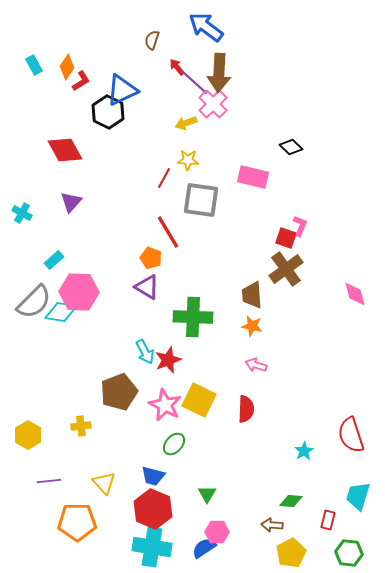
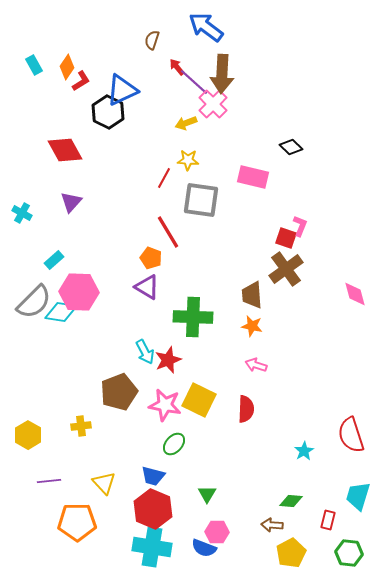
brown arrow at (219, 73): moved 3 px right, 1 px down
pink star at (165, 405): rotated 16 degrees counterclockwise
blue semicircle at (204, 548): rotated 125 degrees counterclockwise
